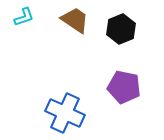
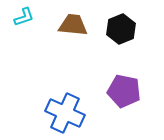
brown trapezoid: moved 2 px left, 5 px down; rotated 28 degrees counterclockwise
purple pentagon: moved 4 px down
